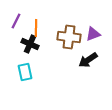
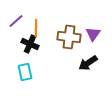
purple line: rotated 21 degrees clockwise
purple triangle: rotated 35 degrees counterclockwise
black arrow: moved 3 px down
